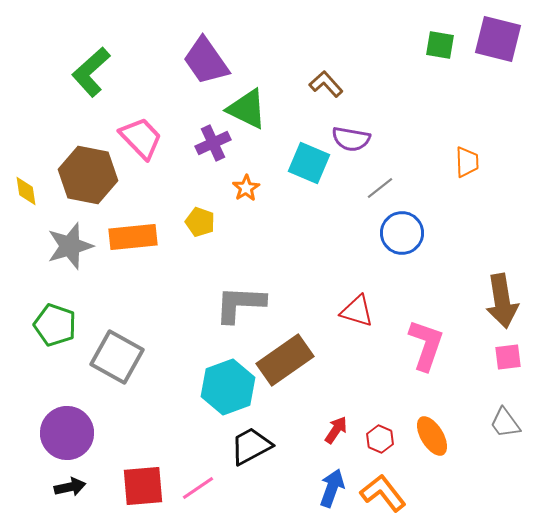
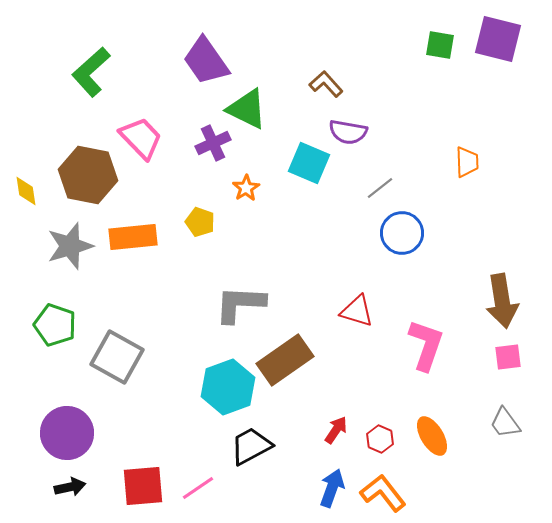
purple semicircle: moved 3 px left, 7 px up
